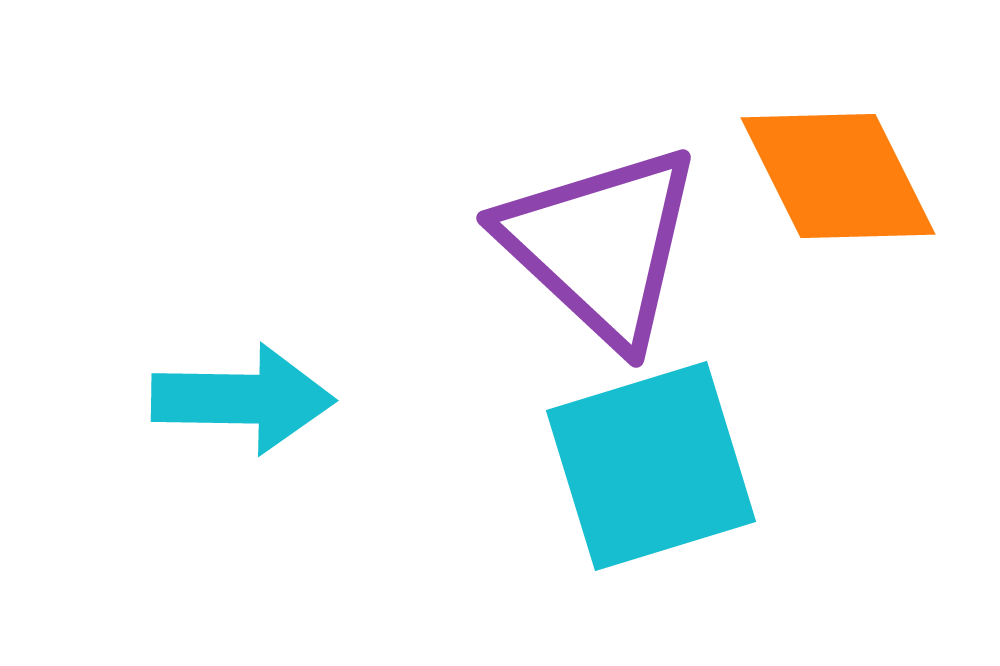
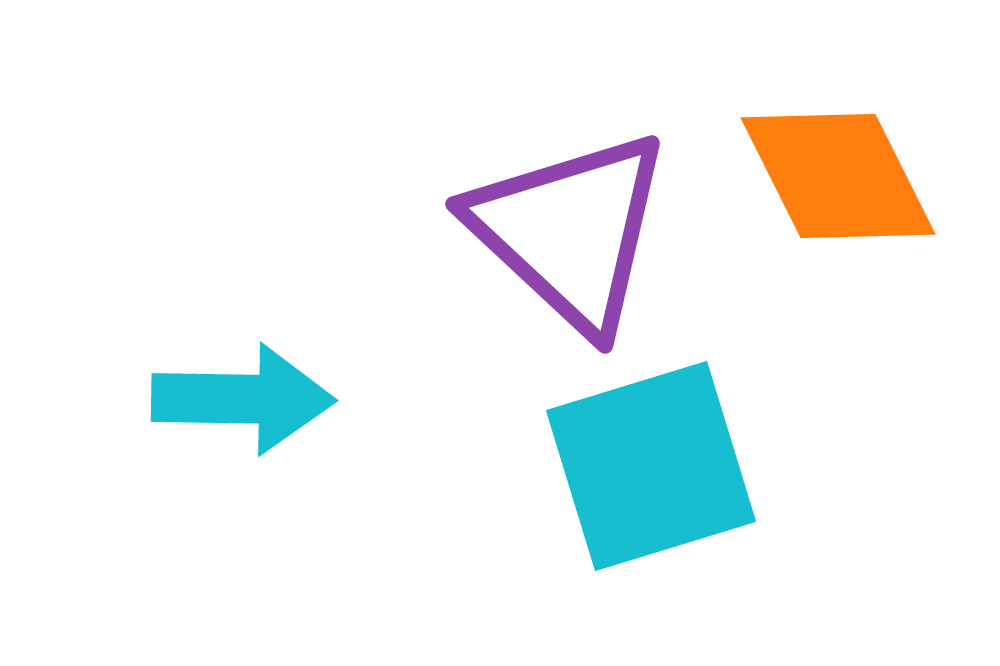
purple triangle: moved 31 px left, 14 px up
